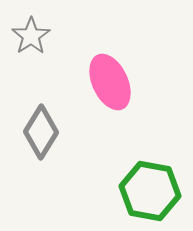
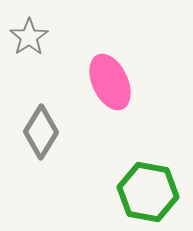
gray star: moved 2 px left, 1 px down
green hexagon: moved 2 px left, 1 px down
